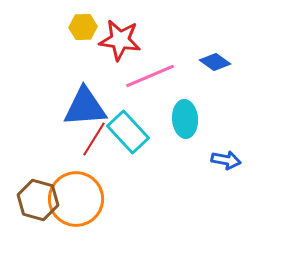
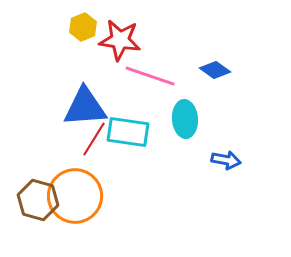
yellow hexagon: rotated 20 degrees counterclockwise
blue diamond: moved 8 px down
pink line: rotated 42 degrees clockwise
cyan rectangle: rotated 39 degrees counterclockwise
orange circle: moved 1 px left, 3 px up
